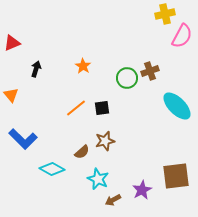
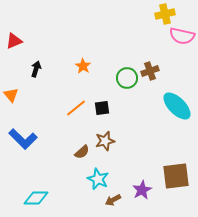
pink semicircle: rotated 75 degrees clockwise
red triangle: moved 2 px right, 2 px up
cyan diamond: moved 16 px left, 29 px down; rotated 30 degrees counterclockwise
